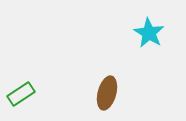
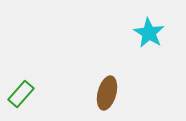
green rectangle: rotated 16 degrees counterclockwise
